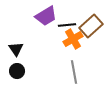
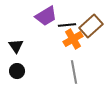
black triangle: moved 3 px up
